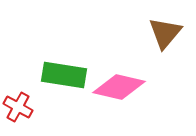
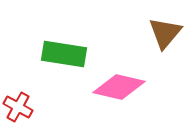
green rectangle: moved 21 px up
